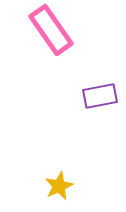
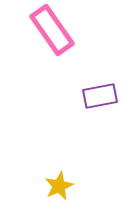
pink rectangle: moved 1 px right
